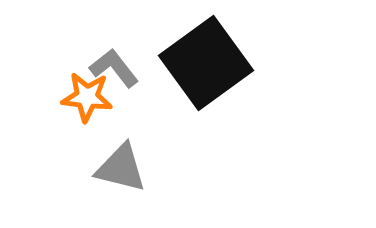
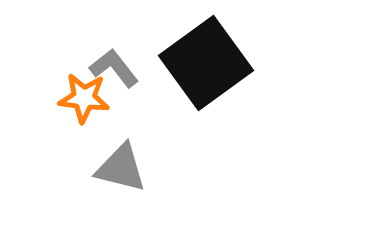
orange star: moved 3 px left, 1 px down
